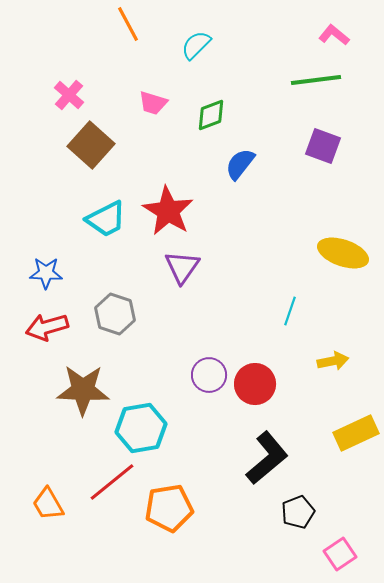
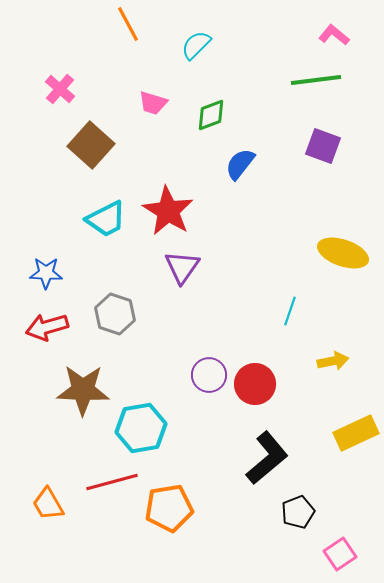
pink cross: moved 9 px left, 6 px up
red line: rotated 24 degrees clockwise
